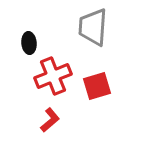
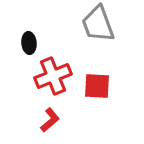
gray trapezoid: moved 5 px right, 3 px up; rotated 24 degrees counterclockwise
red square: rotated 20 degrees clockwise
